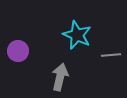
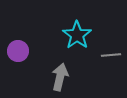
cyan star: rotated 12 degrees clockwise
